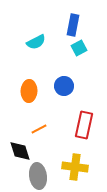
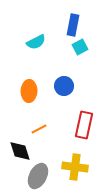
cyan square: moved 1 px right, 1 px up
gray ellipse: rotated 35 degrees clockwise
